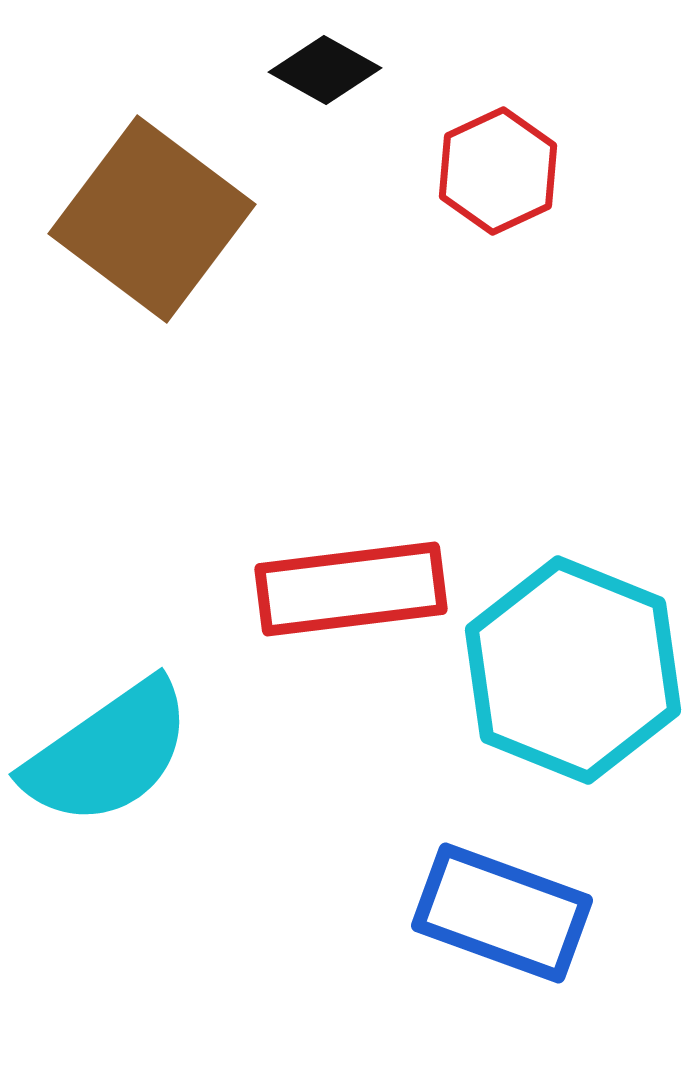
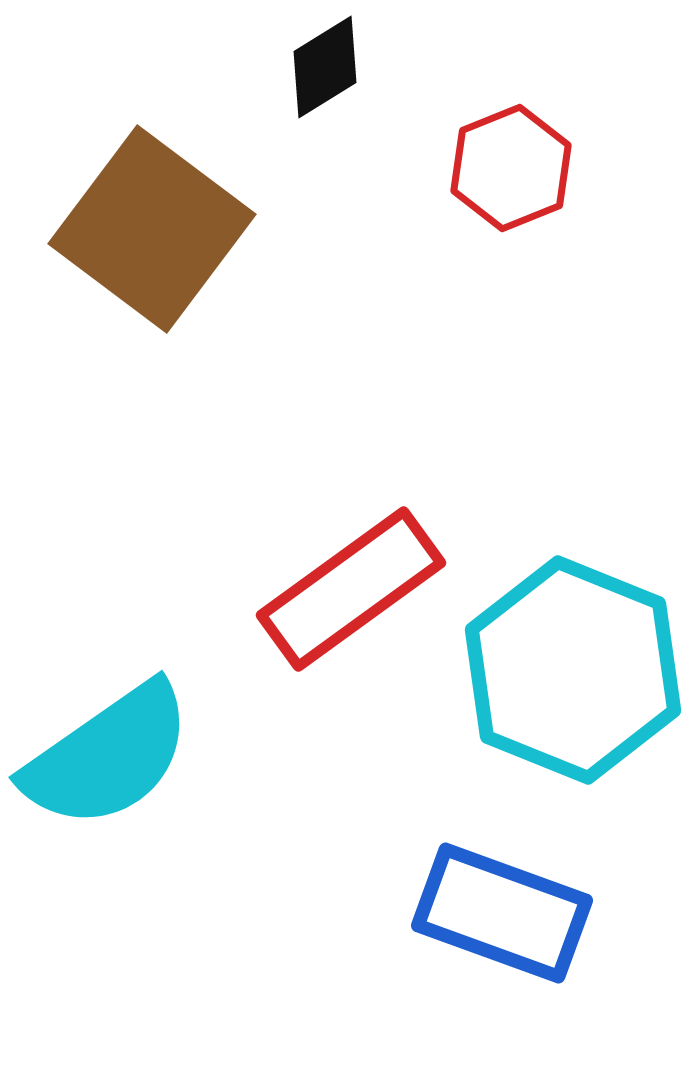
black diamond: moved 3 px up; rotated 61 degrees counterclockwise
red hexagon: moved 13 px right, 3 px up; rotated 3 degrees clockwise
brown square: moved 10 px down
red rectangle: rotated 29 degrees counterclockwise
cyan semicircle: moved 3 px down
